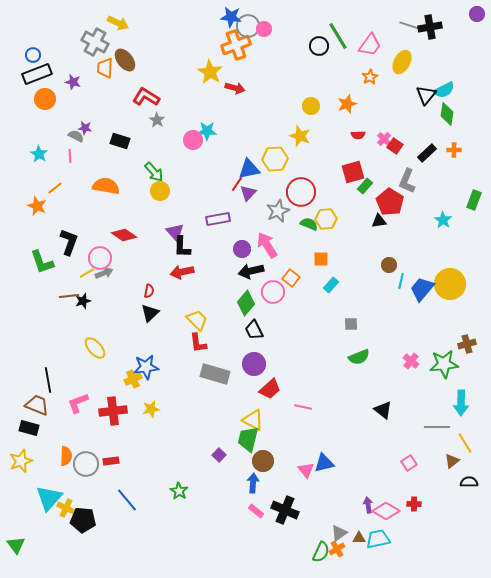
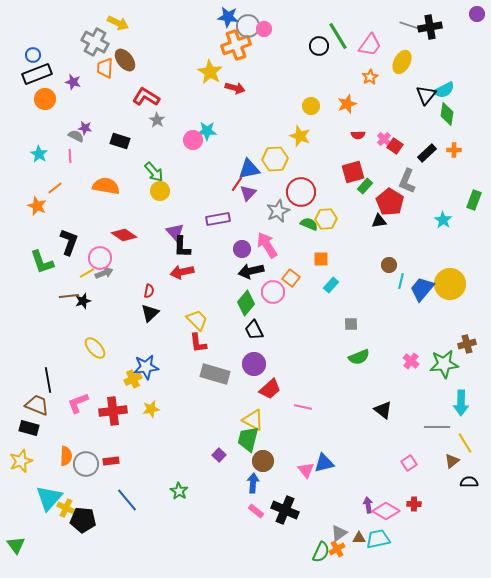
blue star at (231, 17): moved 3 px left
